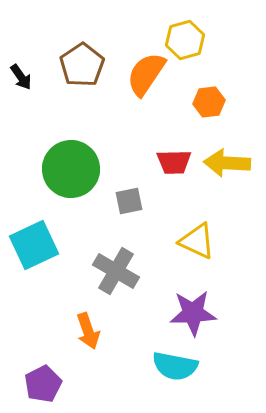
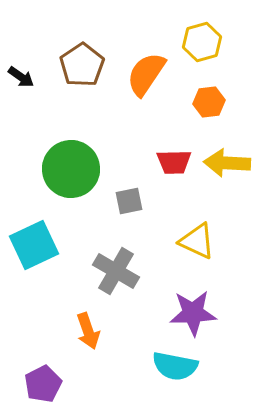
yellow hexagon: moved 17 px right, 2 px down
black arrow: rotated 20 degrees counterclockwise
